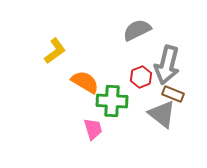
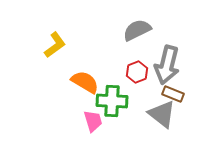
yellow L-shape: moved 6 px up
red hexagon: moved 4 px left, 5 px up
pink trapezoid: moved 8 px up
